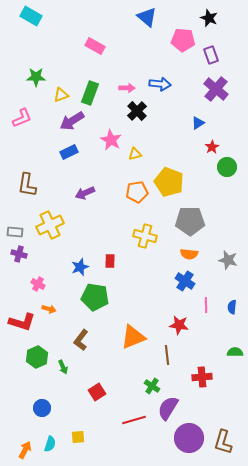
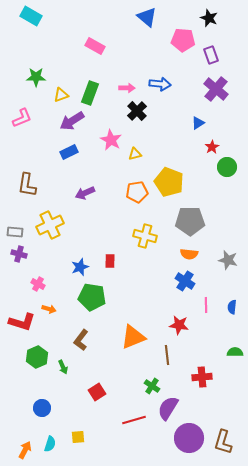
green pentagon at (95, 297): moved 3 px left
